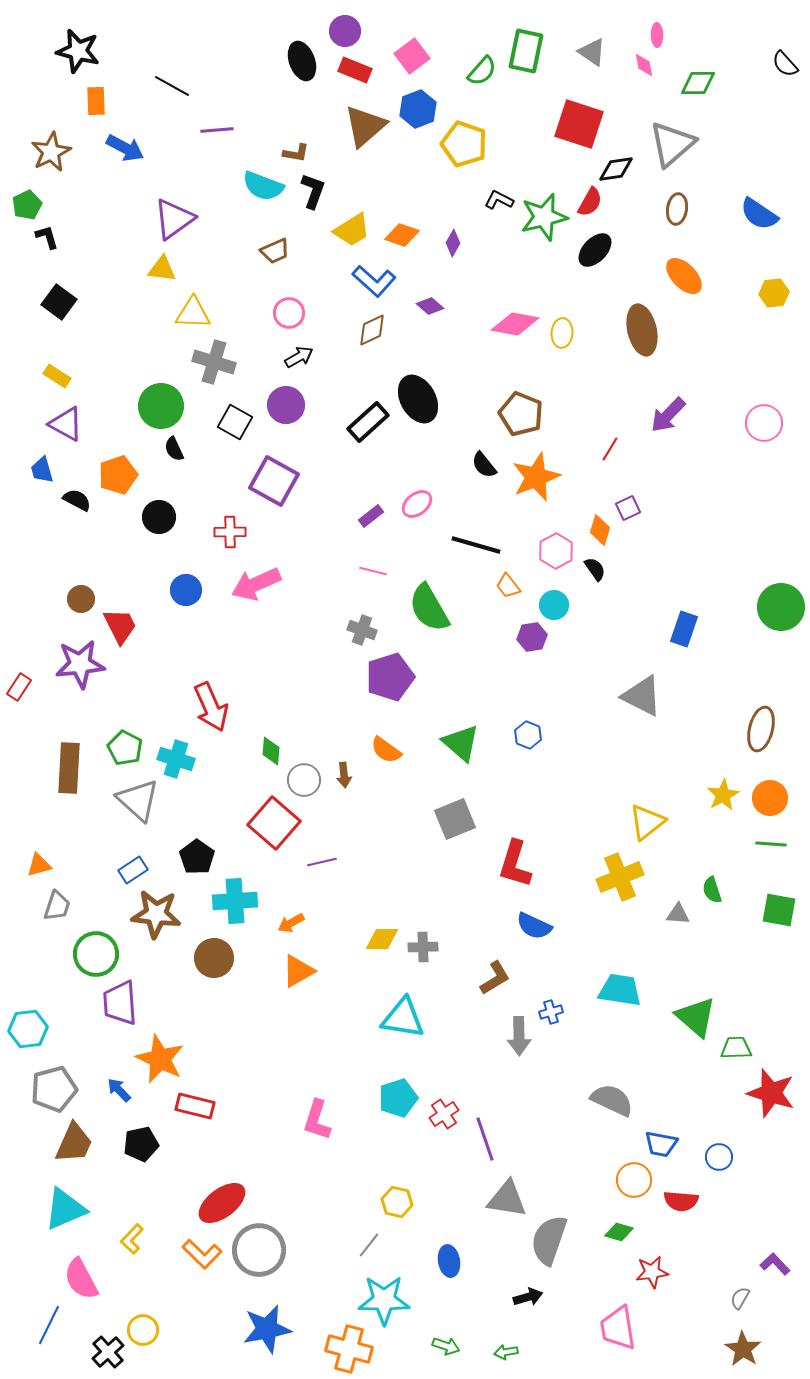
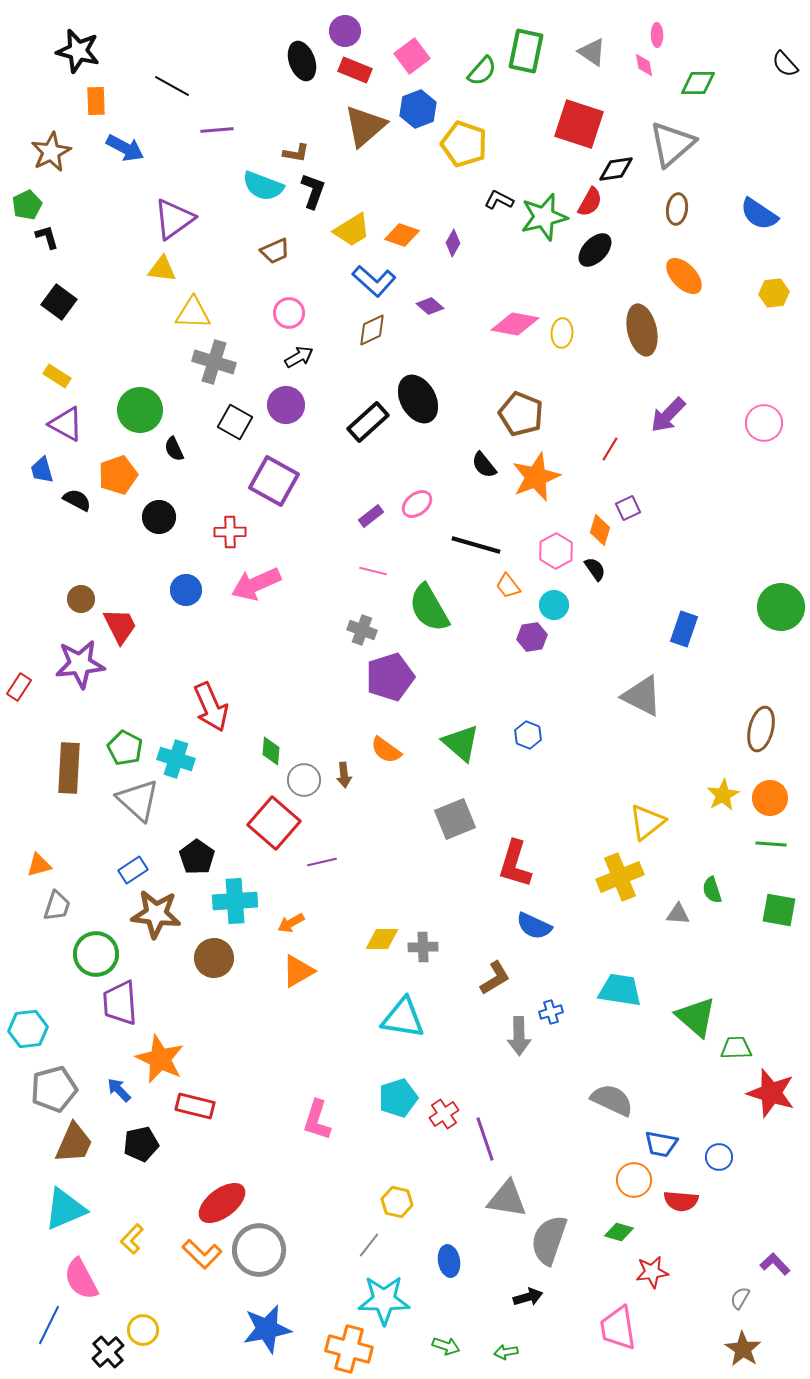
green circle at (161, 406): moved 21 px left, 4 px down
